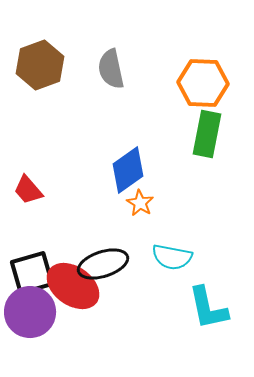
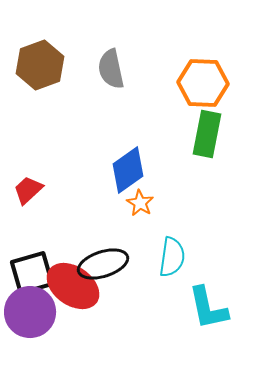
red trapezoid: rotated 88 degrees clockwise
cyan semicircle: rotated 93 degrees counterclockwise
